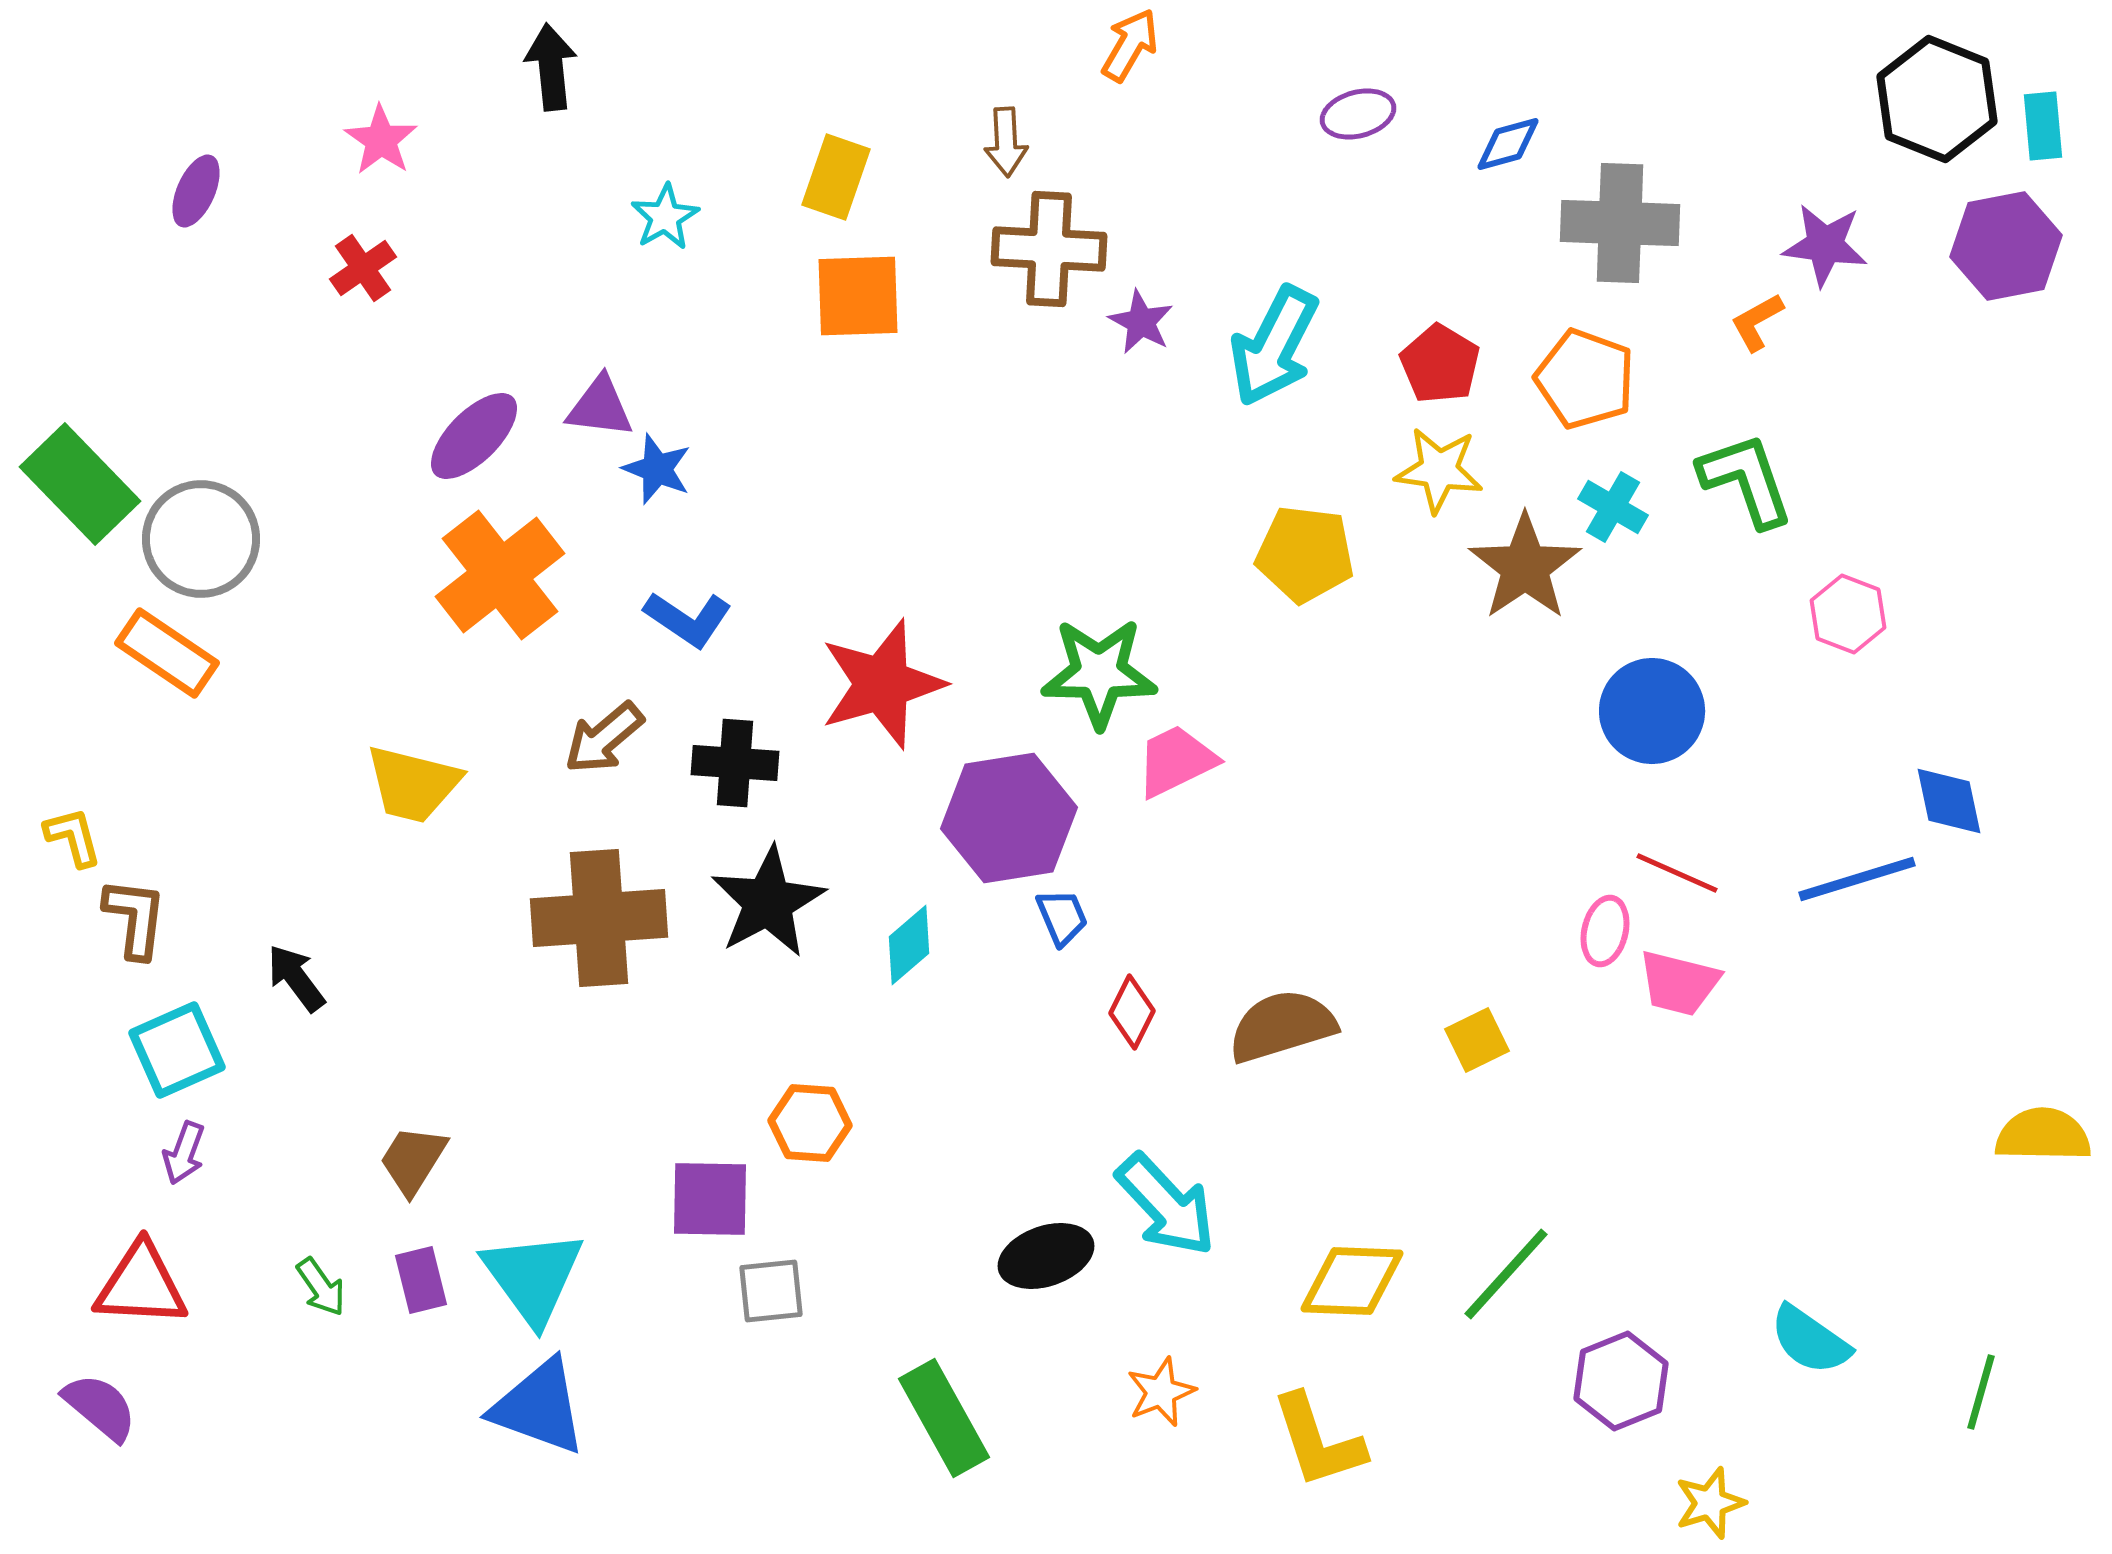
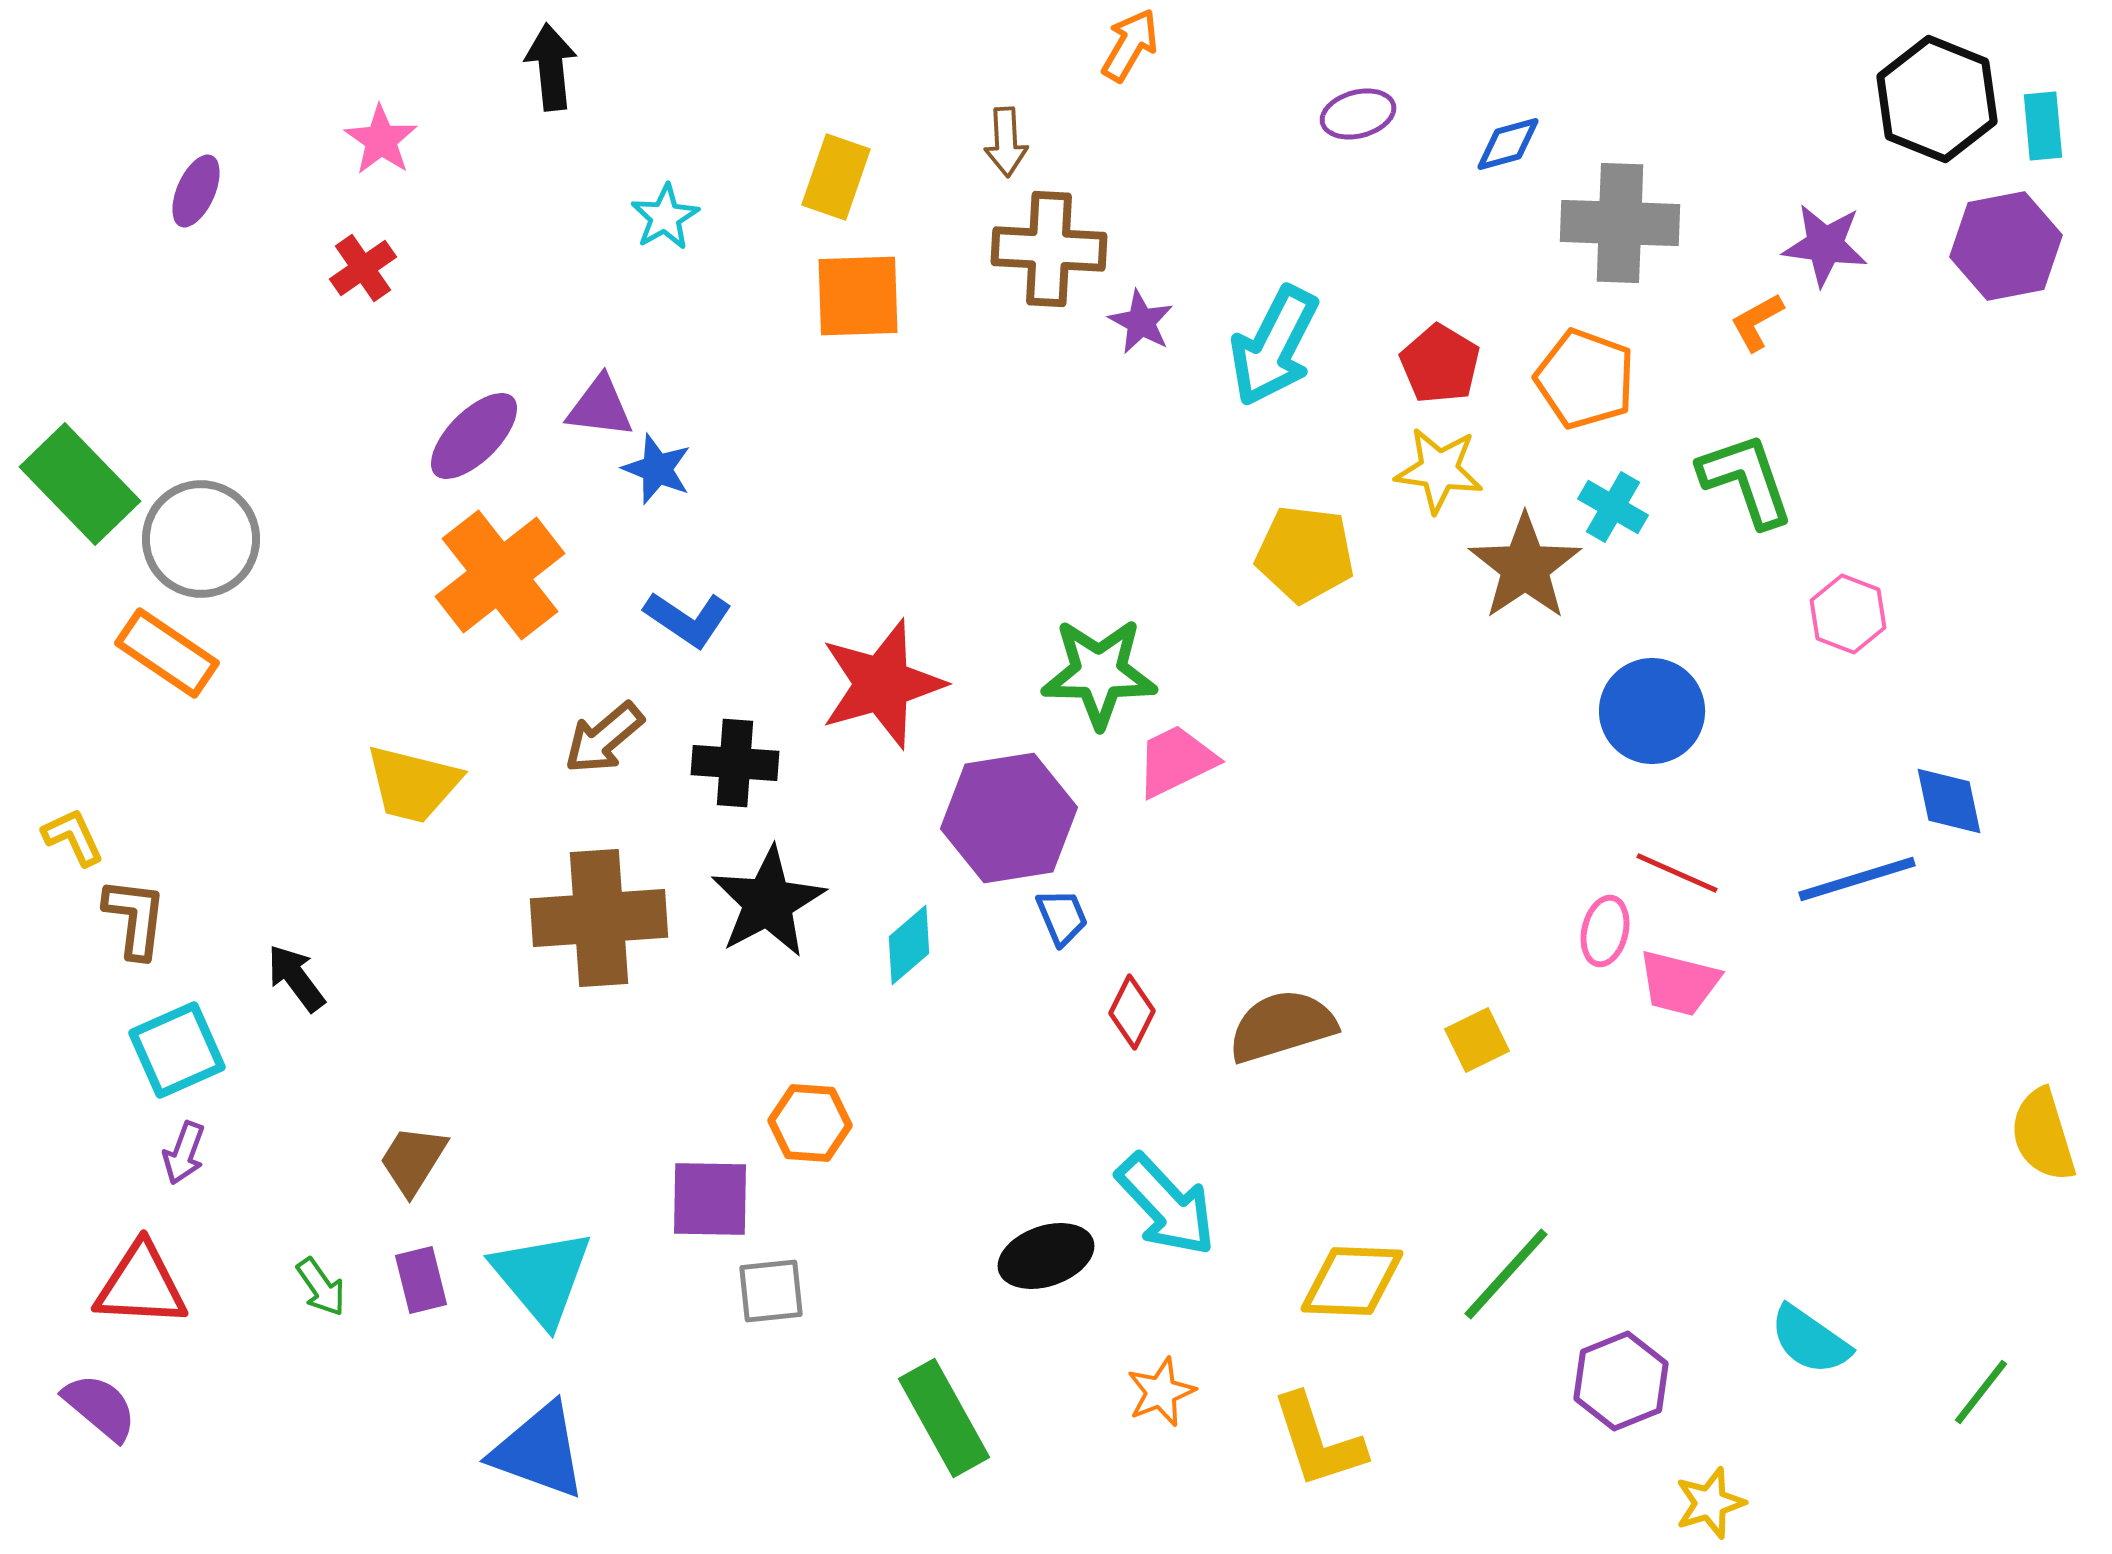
yellow L-shape at (73, 837): rotated 10 degrees counterclockwise
yellow semicircle at (2043, 1135): rotated 108 degrees counterclockwise
cyan triangle at (533, 1277): moved 9 px right; rotated 4 degrees counterclockwise
green line at (1981, 1392): rotated 22 degrees clockwise
blue triangle at (539, 1407): moved 44 px down
